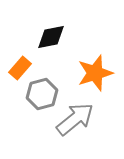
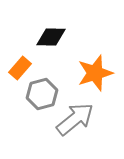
black diamond: rotated 12 degrees clockwise
